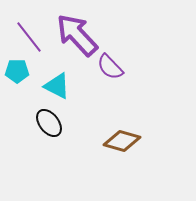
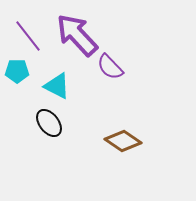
purple line: moved 1 px left, 1 px up
brown diamond: moved 1 px right; rotated 18 degrees clockwise
